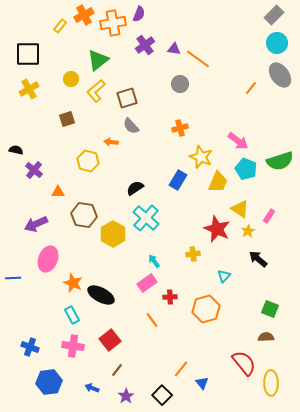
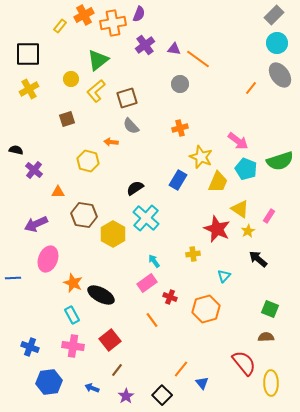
red cross at (170, 297): rotated 24 degrees clockwise
